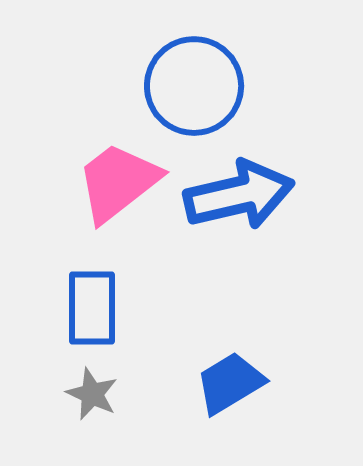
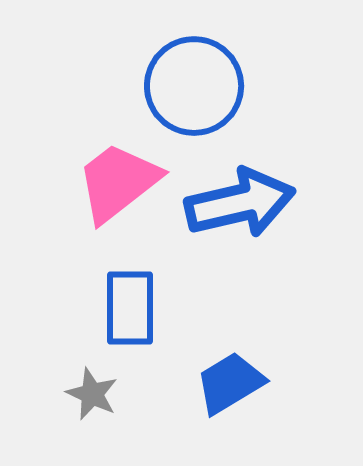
blue arrow: moved 1 px right, 8 px down
blue rectangle: moved 38 px right
